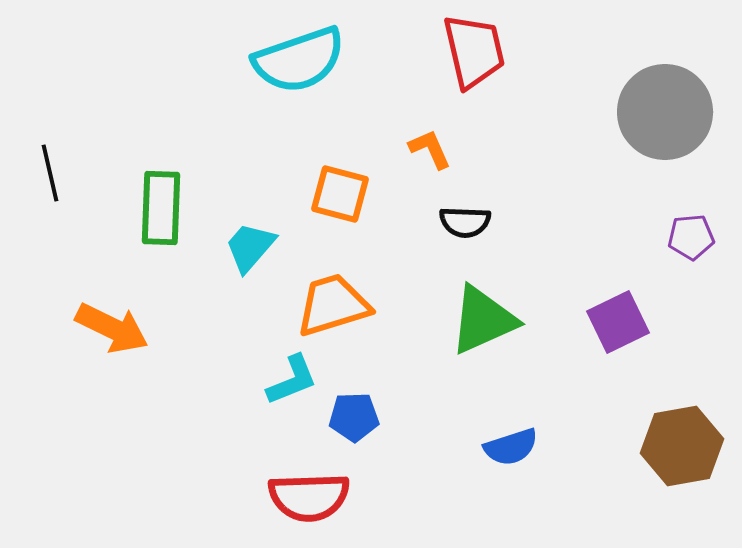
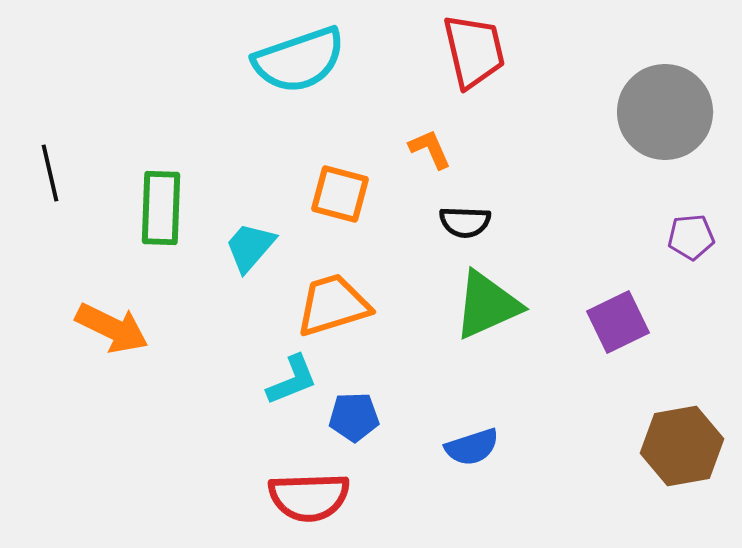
green triangle: moved 4 px right, 15 px up
blue semicircle: moved 39 px left
